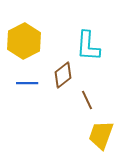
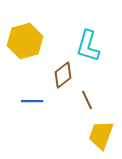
yellow hexagon: moved 1 px right; rotated 12 degrees clockwise
cyan L-shape: rotated 12 degrees clockwise
blue line: moved 5 px right, 18 px down
